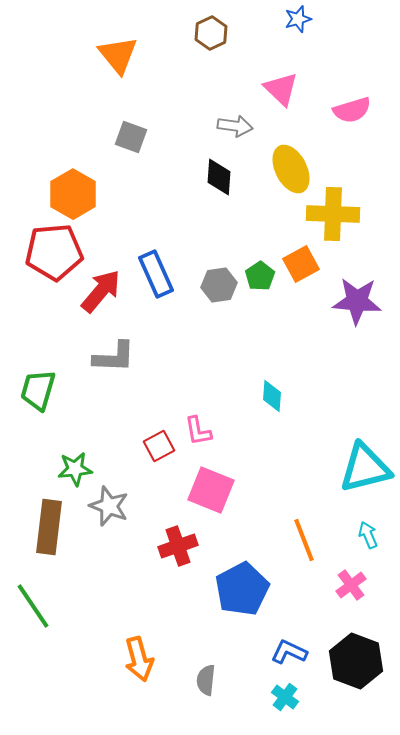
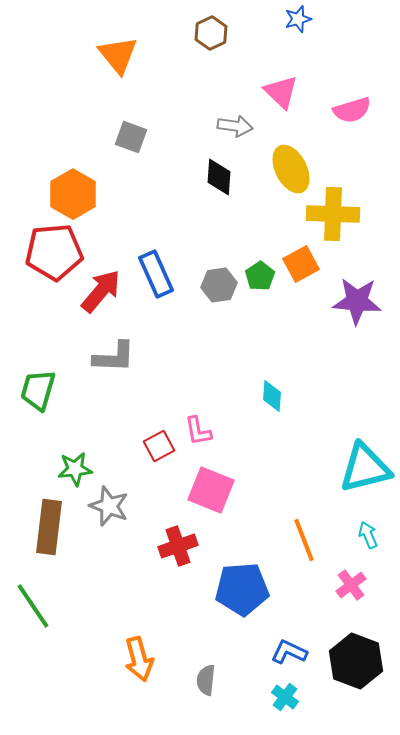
pink triangle: moved 3 px down
blue pentagon: rotated 24 degrees clockwise
